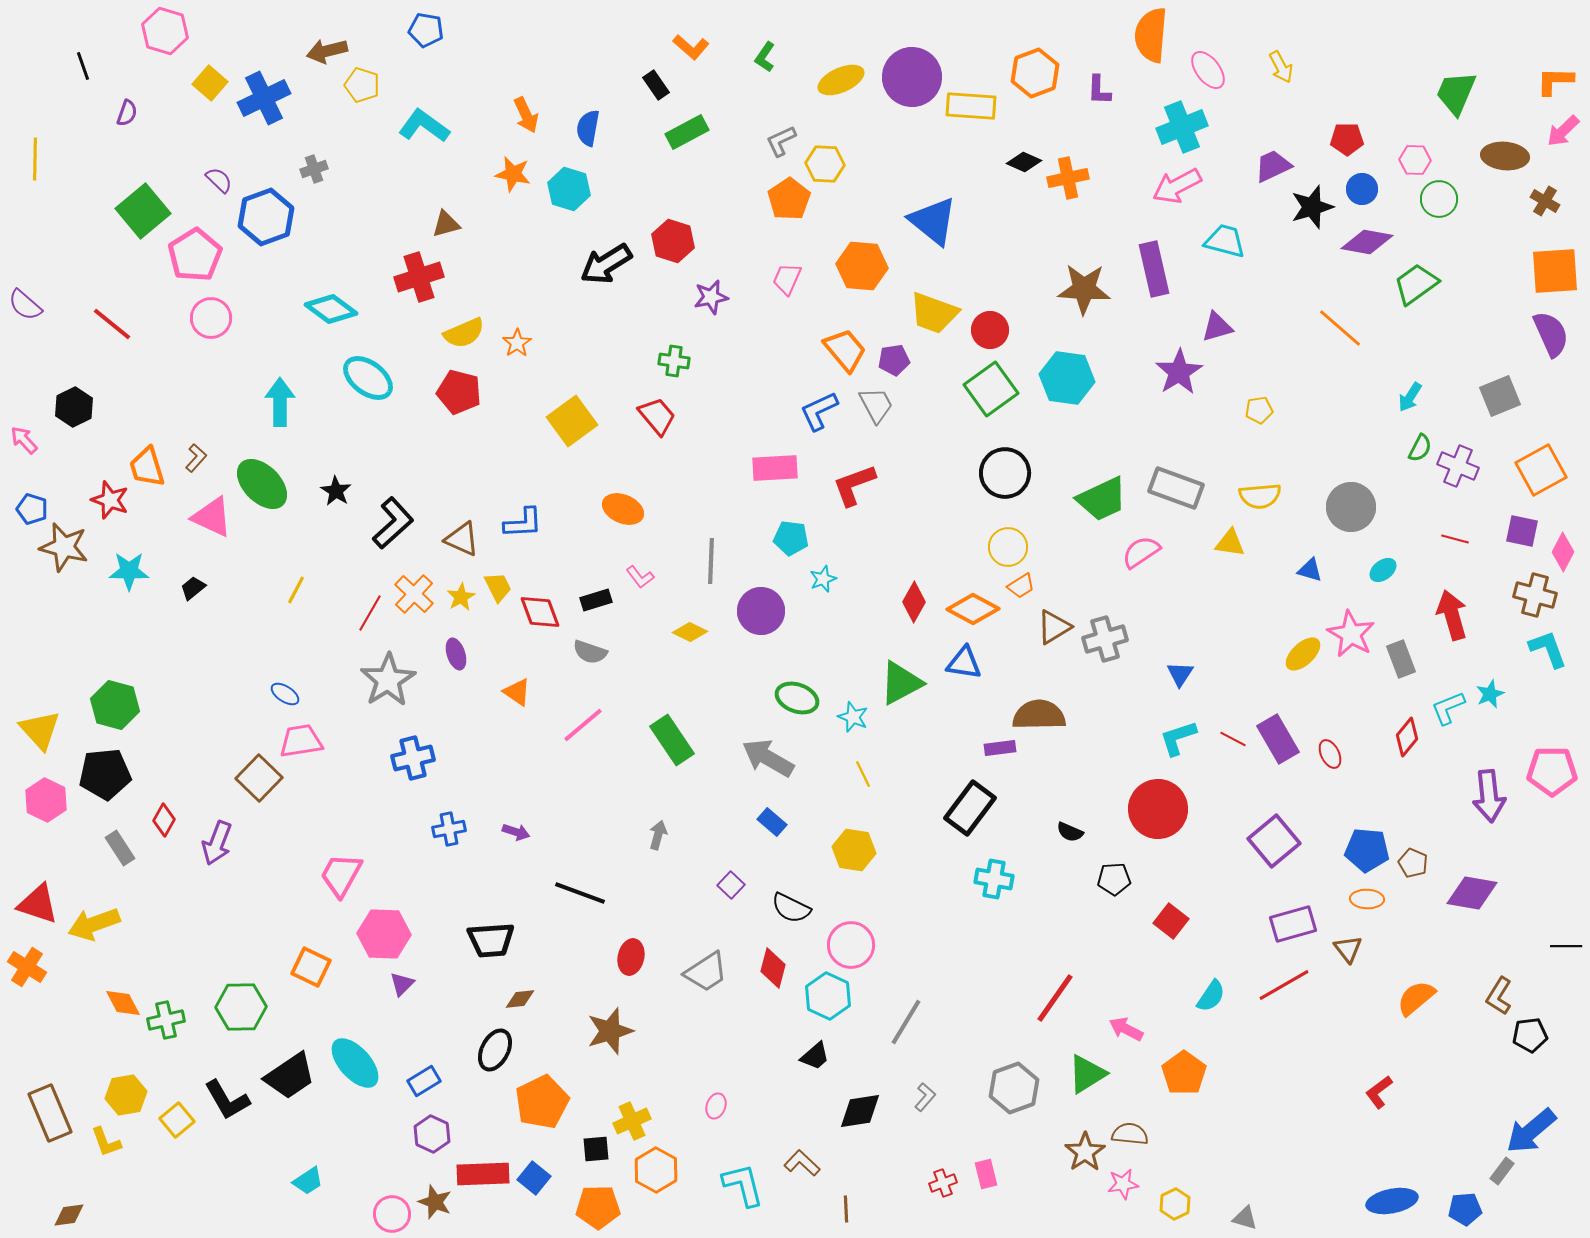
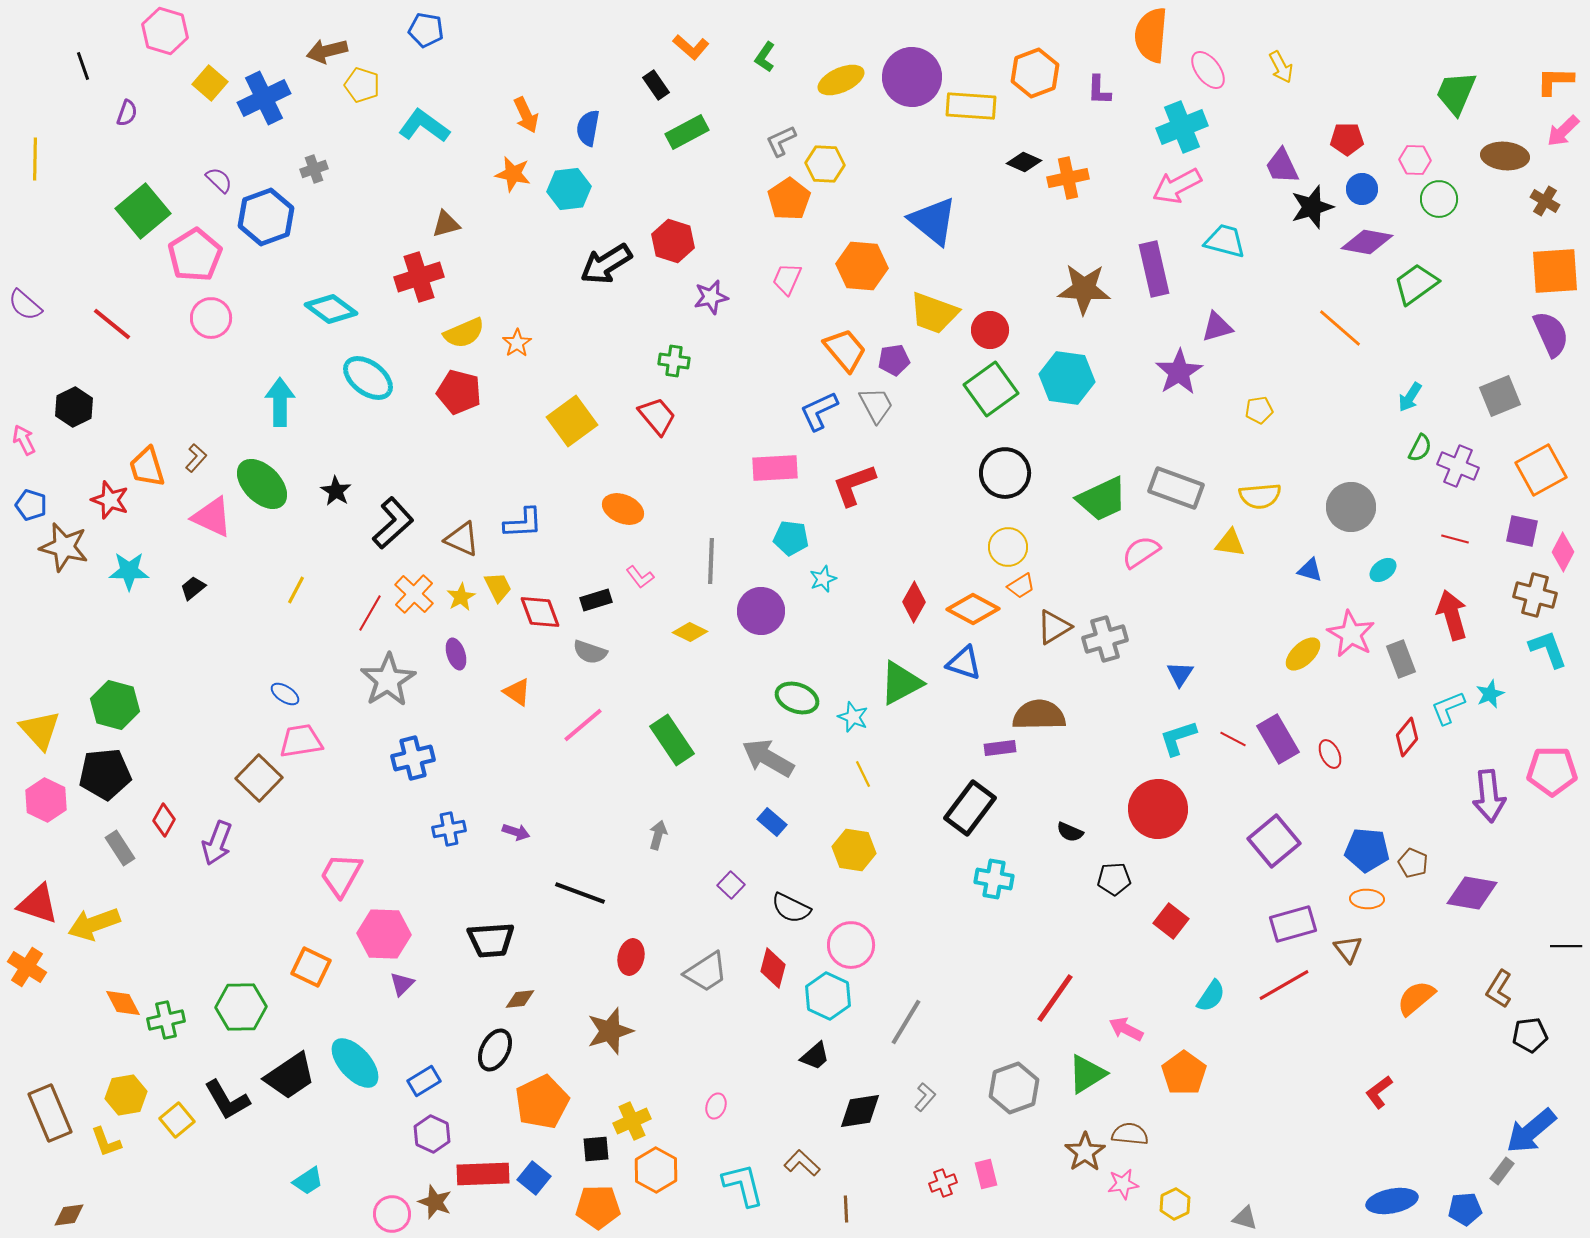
purple trapezoid at (1273, 166): moved 9 px right; rotated 90 degrees counterclockwise
cyan hexagon at (569, 189): rotated 24 degrees counterclockwise
pink arrow at (24, 440): rotated 16 degrees clockwise
blue pentagon at (32, 509): moved 1 px left, 4 px up
blue triangle at (964, 663): rotated 9 degrees clockwise
brown L-shape at (1499, 996): moved 7 px up
